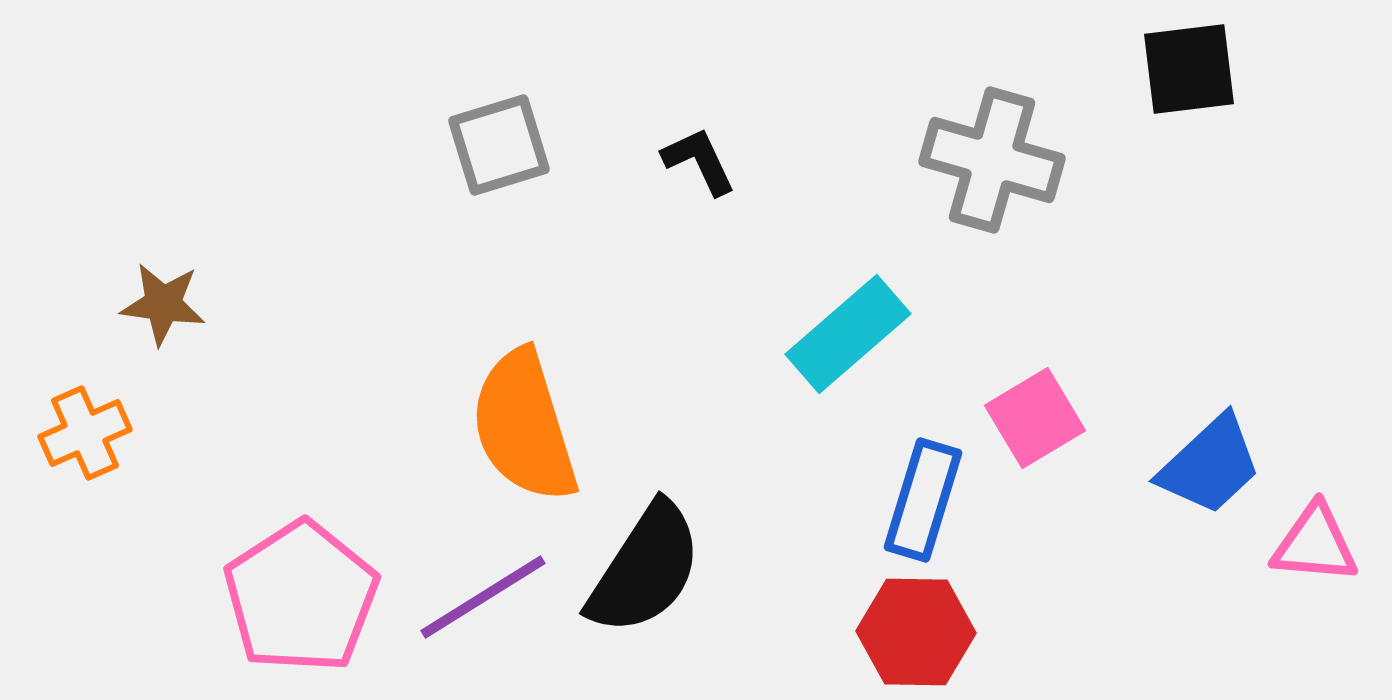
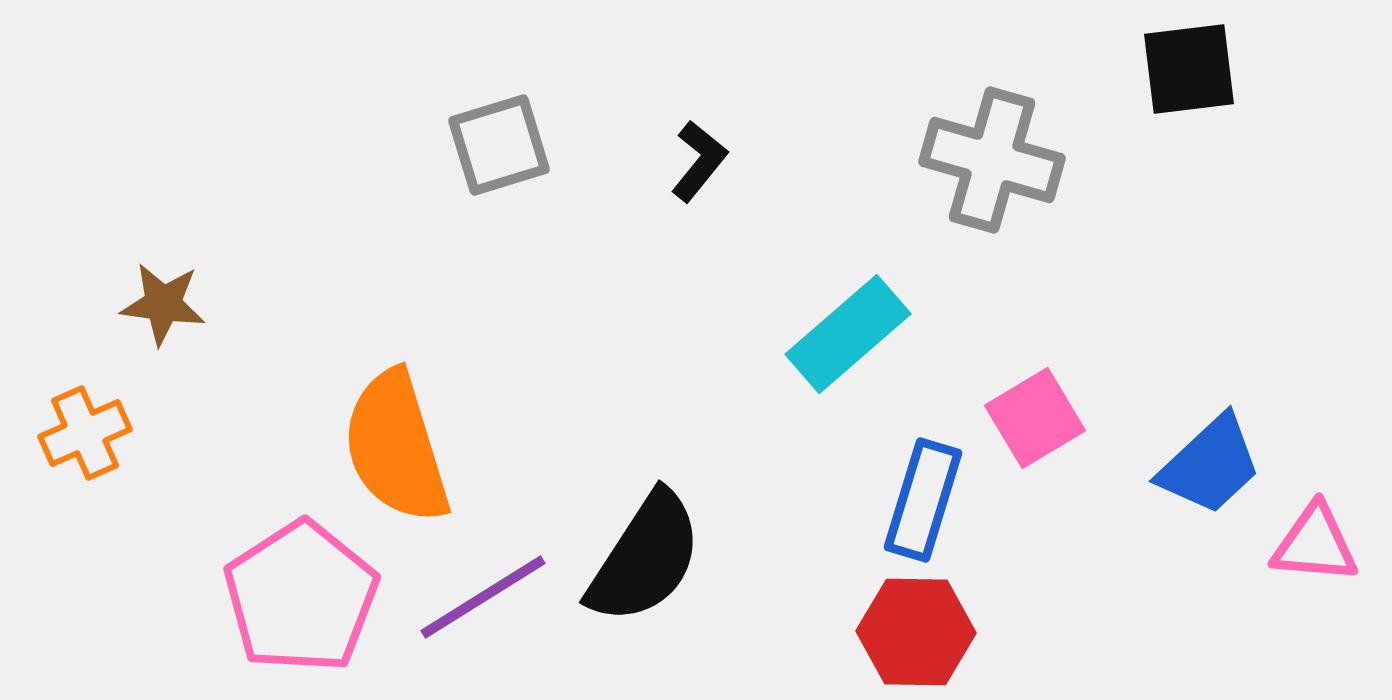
black L-shape: rotated 64 degrees clockwise
orange semicircle: moved 128 px left, 21 px down
black semicircle: moved 11 px up
